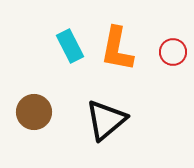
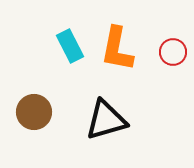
black triangle: rotated 24 degrees clockwise
